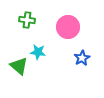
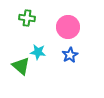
green cross: moved 2 px up
blue star: moved 12 px left, 3 px up
green triangle: moved 2 px right
